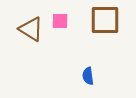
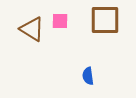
brown triangle: moved 1 px right
